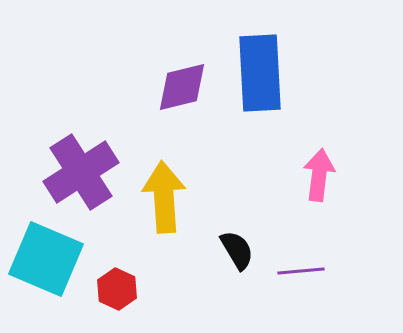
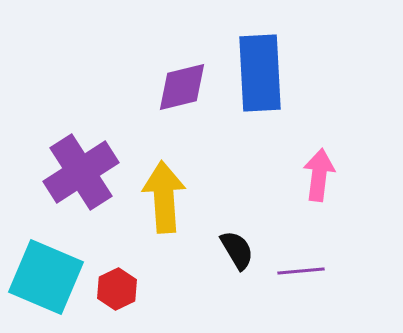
cyan square: moved 18 px down
red hexagon: rotated 9 degrees clockwise
